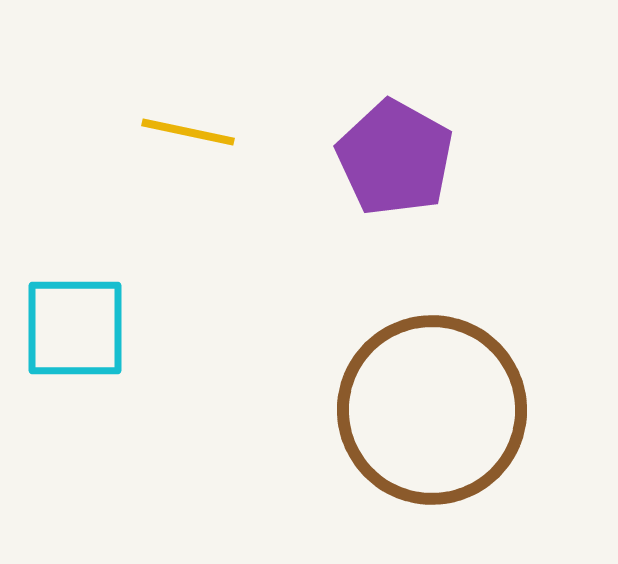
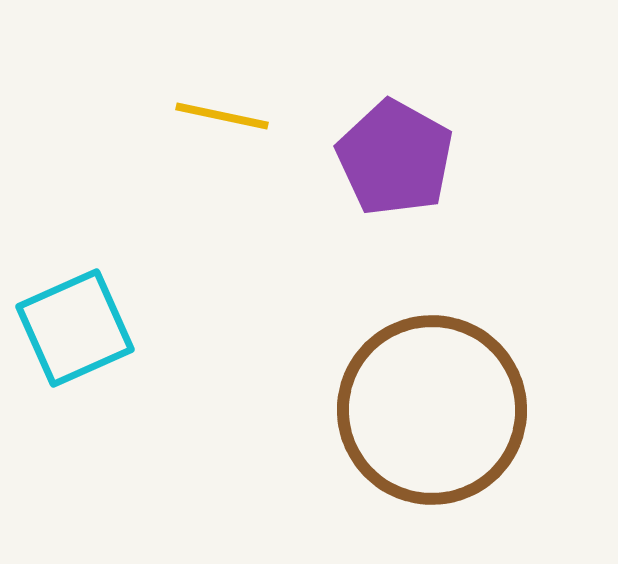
yellow line: moved 34 px right, 16 px up
cyan square: rotated 24 degrees counterclockwise
